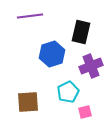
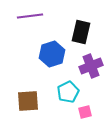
brown square: moved 1 px up
